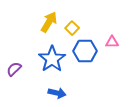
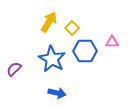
blue star: rotated 8 degrees counterclockwise
